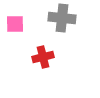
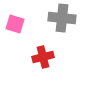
pink square: rotated 18 degrees clockwise
